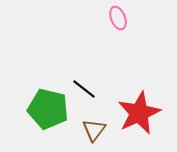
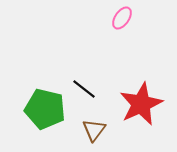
pink ellipse: moved 4 px right; rotated 55 degrees clockwise
green pentagon: moved 3 px left
red star: moved 2 px right, 9 px up
